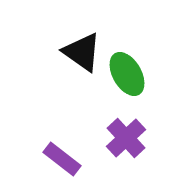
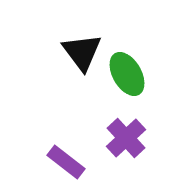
black triangle: rotated 18 degrees clockwise
purple rectangle: moved 4 px right, 3 px down
